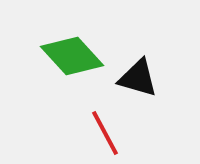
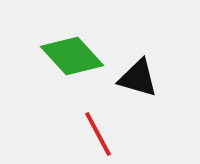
red line: moved 7 px left, 1 px down
